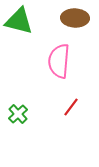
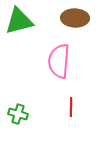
green triangle: rotated 28 degrees counterclockwise
red line: rotated 36 degrees counterclockwise
green cross: rotated 30 degrees counterclockwise
